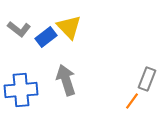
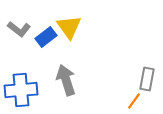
yellow triangle: rotated 8 degrees clockwise
gray rectangle: rotated 10 degrees counterclockwise
orange line: moved 2 px right
